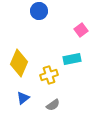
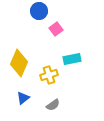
pink square: moved 25 px left, 1 px up
